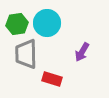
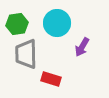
cyan circle: moved 10 px right
purple arrow: moved 5 px up
red rectangle: moved 1 px left
